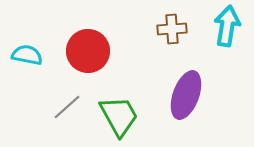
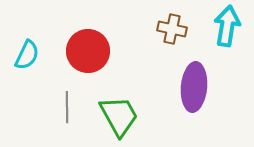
brown cross: rotated 16 degrees clockwise
cyan semicircle: rotated 104 degrees clockwise
purple ellipse: moved 8 px right, 8 px up; rotated 15 degrees counterclockwise
gray line: rotated 48 degrees counterclockwise
